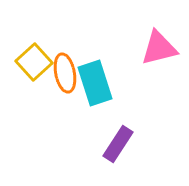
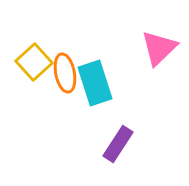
pink triangle: rotated 30 degrees counterclockwise
